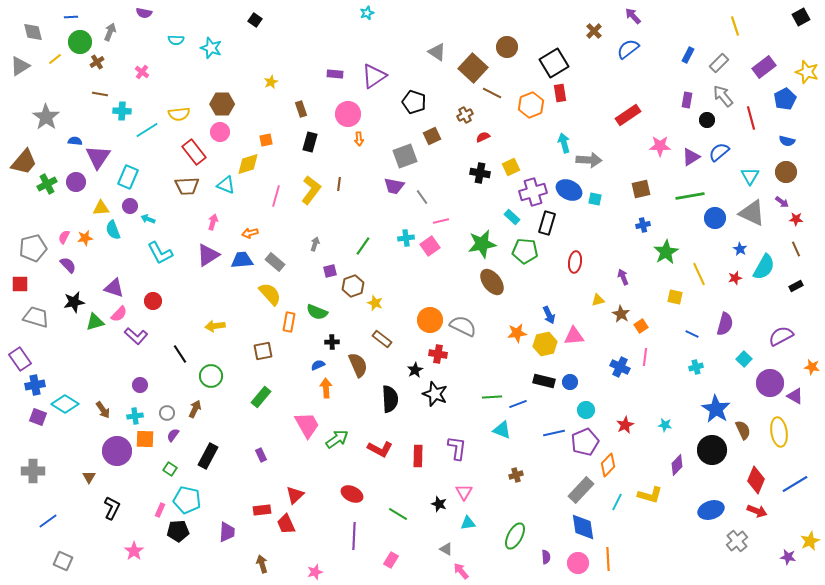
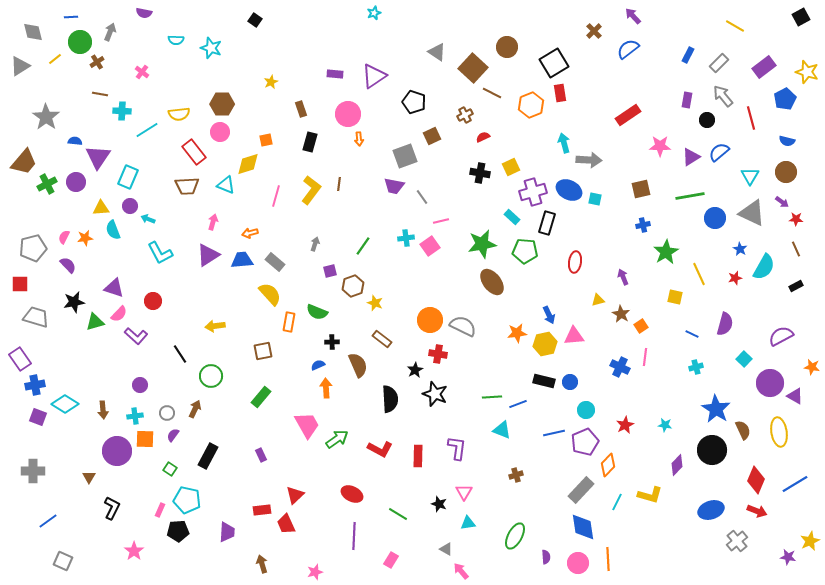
cyan star at (367, 13): moved 7 px right
yellow line at (735, 26): rotated 42 degrees counterclockwise
brown arrow at (103, 410): rotated 30 degrees clockwise
